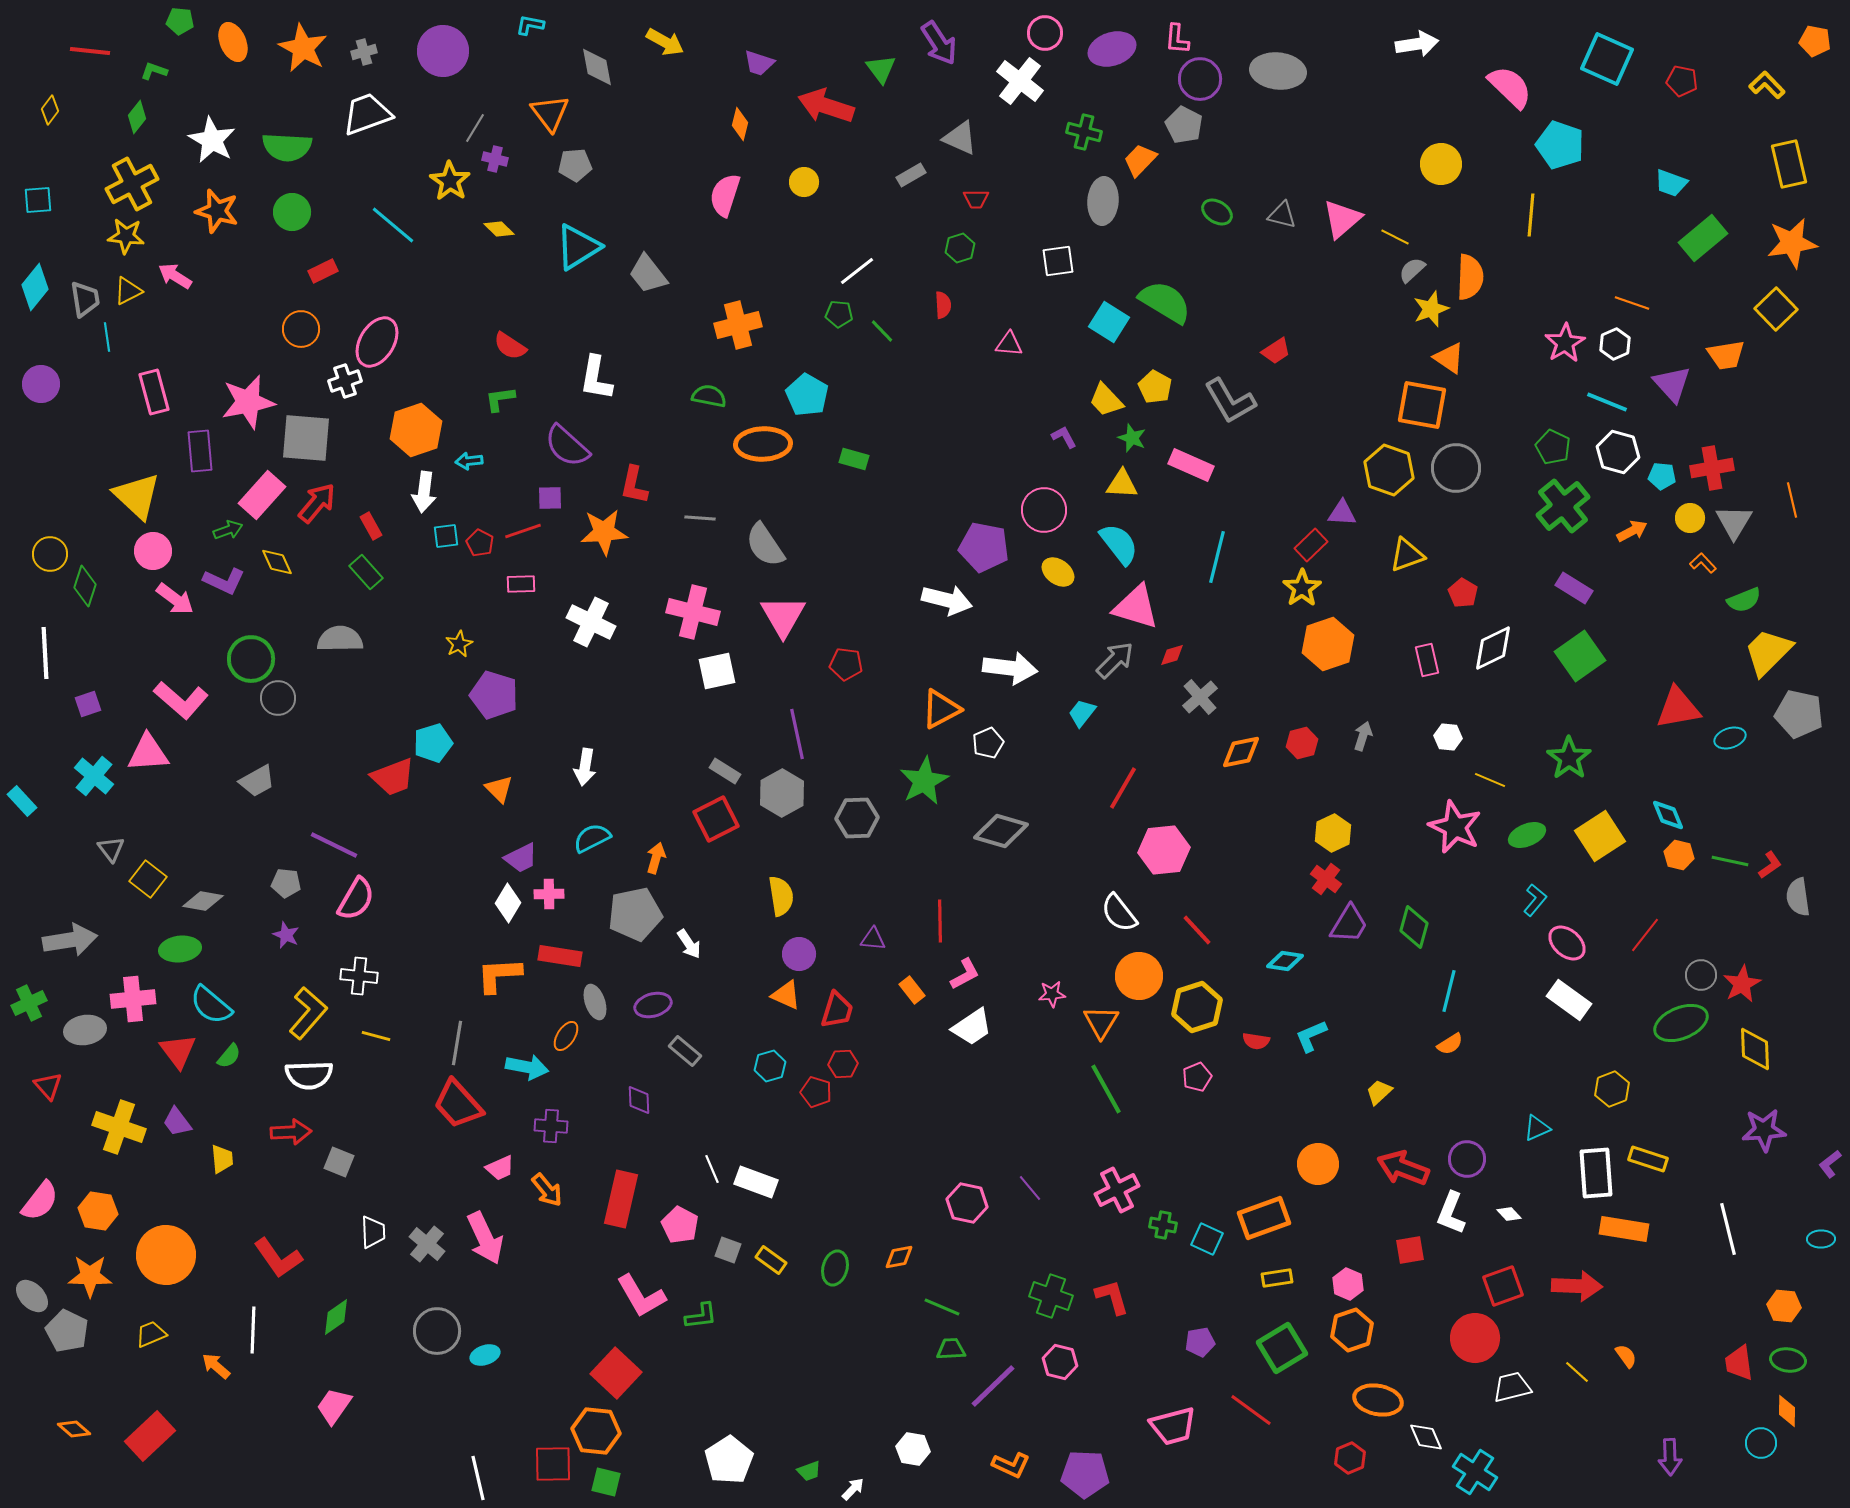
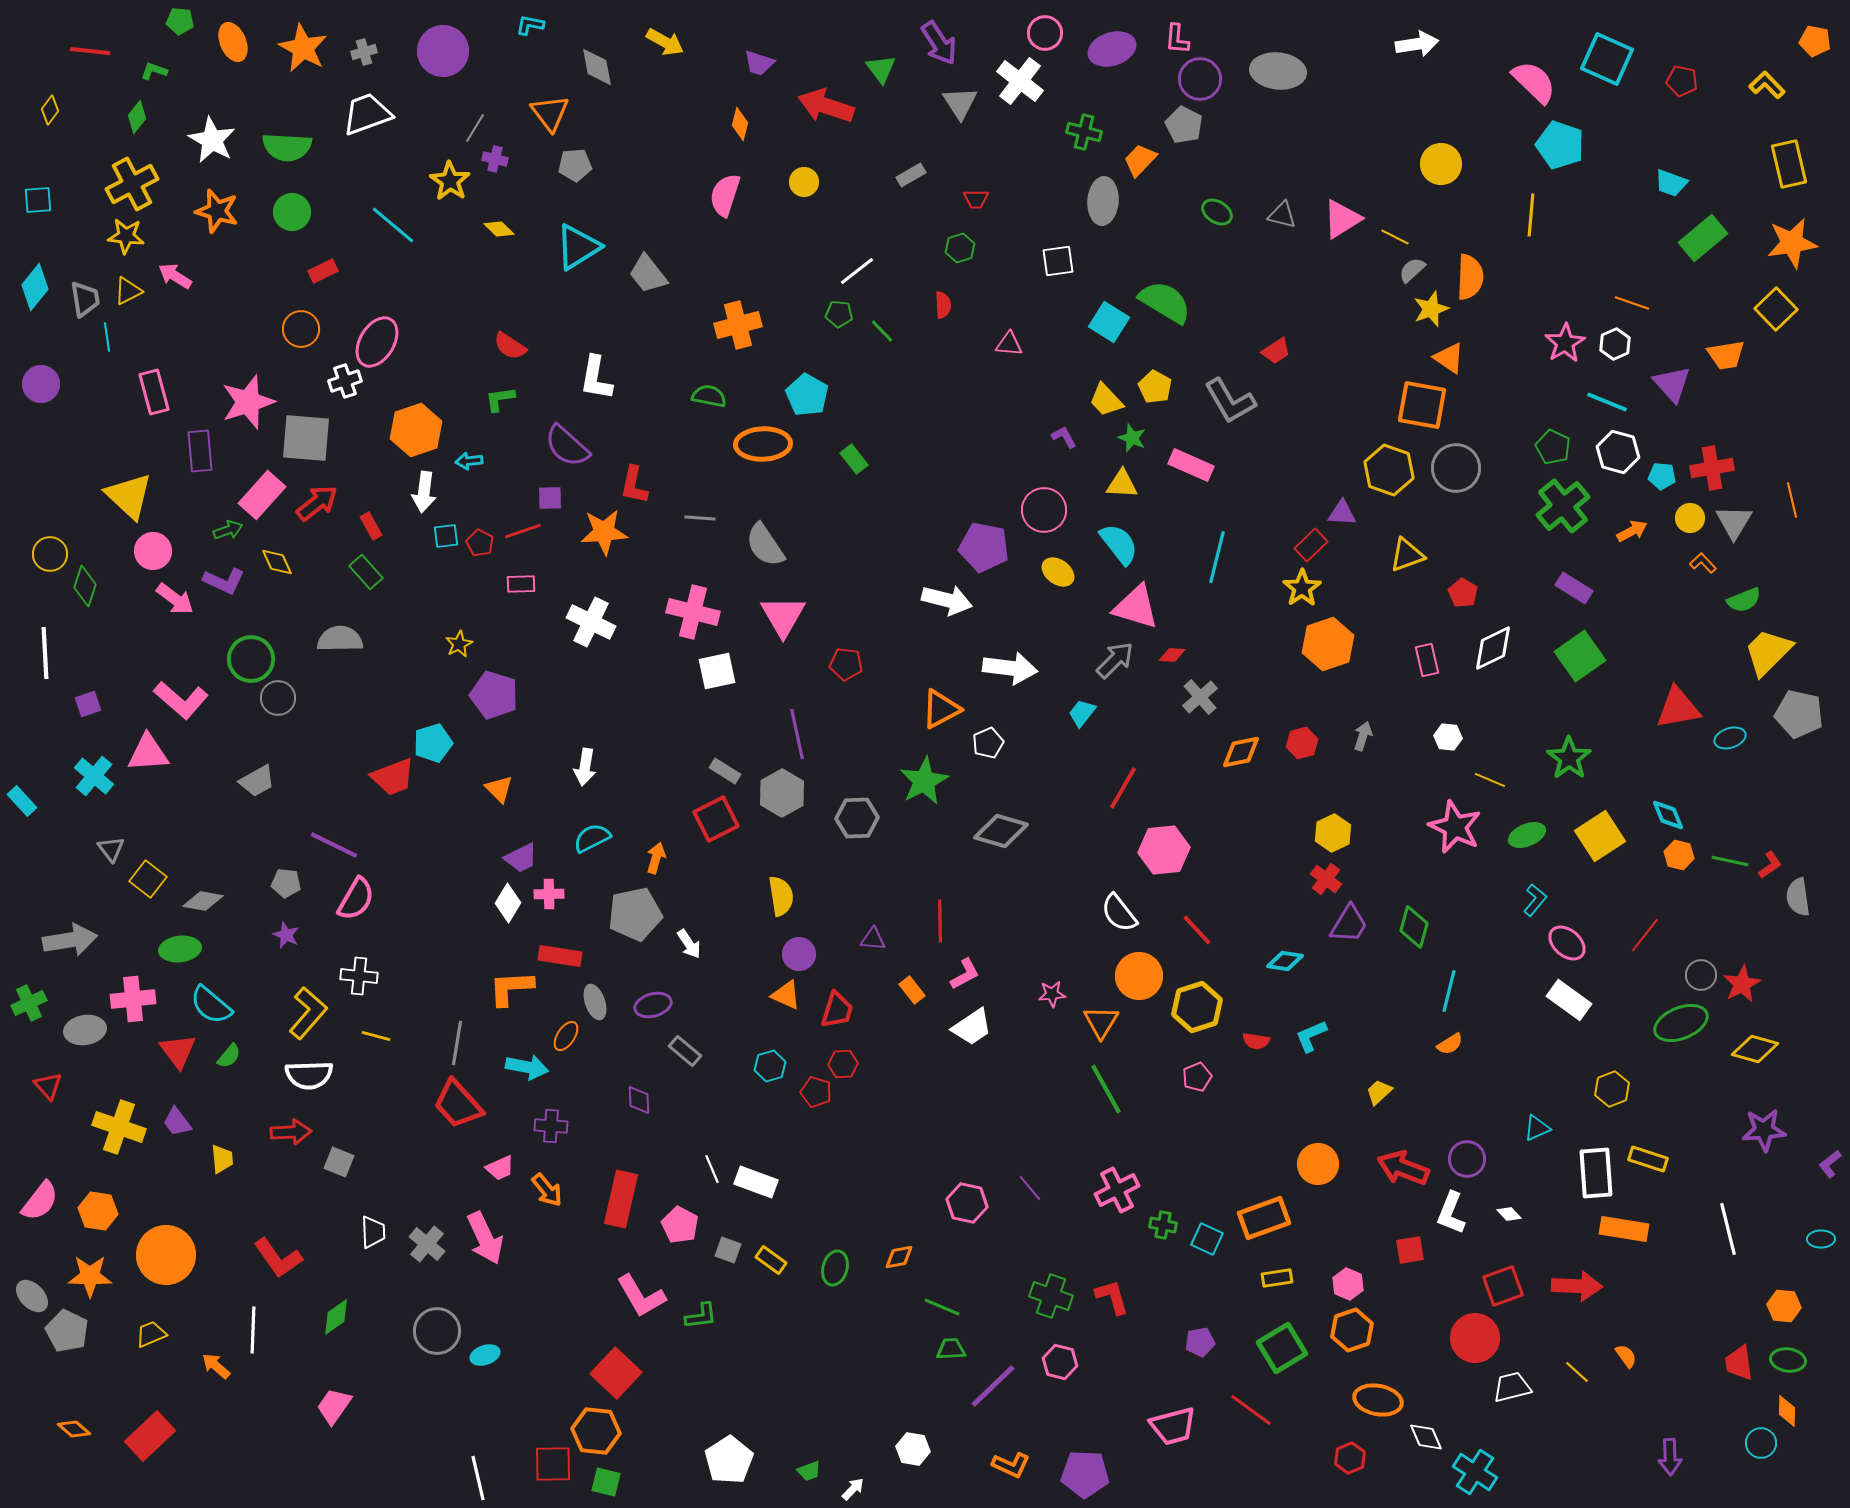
pink semicircle at (1510, 87): moved 24 px right, 5 px up
gray triangle at (960, 138): moved 35 px up; rotated 33 degrees clockwise
pink triangle at (1342, 219): rotated 9 degrees clockwise
pink star at (248, 402): rotated 6 degrees counterclockwise
green rectangle at (854, 459): rotated 36 degrees clockwise
yellow triangle at (137, 496): moved 8 px left
red arrow at (317, 503): rotated 12 degrees clockwise
red diamond at (1172, 655): rotated 20 degrees clockwise
orange L-shape at (499, 975): moved 12 px right, 13 px down
yellow diamond at (1755, 1049): rotated 72 degrees counterclockwise
